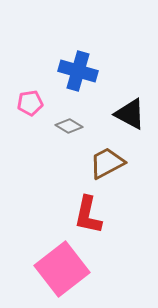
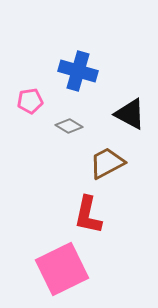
pink pentagon: moved 2 px up
pink square: rotated 12 degrees clockwise
